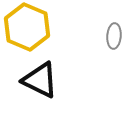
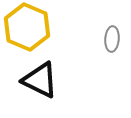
gray ellipse: moved 2 px left, 3 px down
